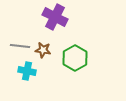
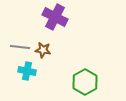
gray line: moved 1 px down
green hexagon: moved 10 px right, 24 px down
